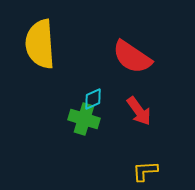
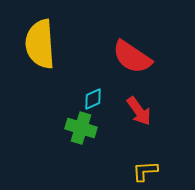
green cross: moved 3 px left, 9 px down
